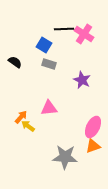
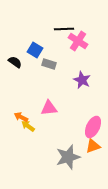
pink cross: moved 6 px left, 7 px down
blue square: moved 9 px left, 5 px down
orange arrow: rotated 104 degrees counterclockwise
gray star: moved 3 px right; rotated 20 degrees counterclockwise
